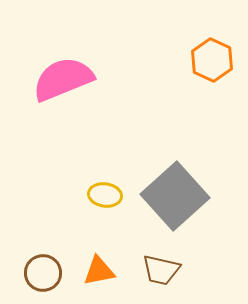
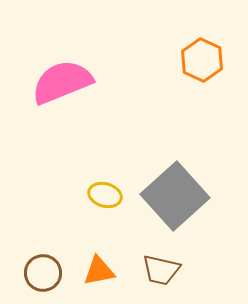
orange hexagon: moved 10 px left
pink semicircle: moved 1 px left, 3 px down
yellow ellipse: rotated 8 degrees clockwise
